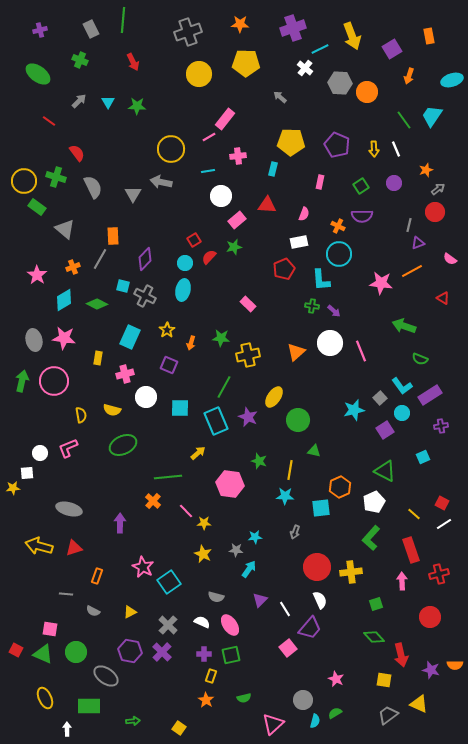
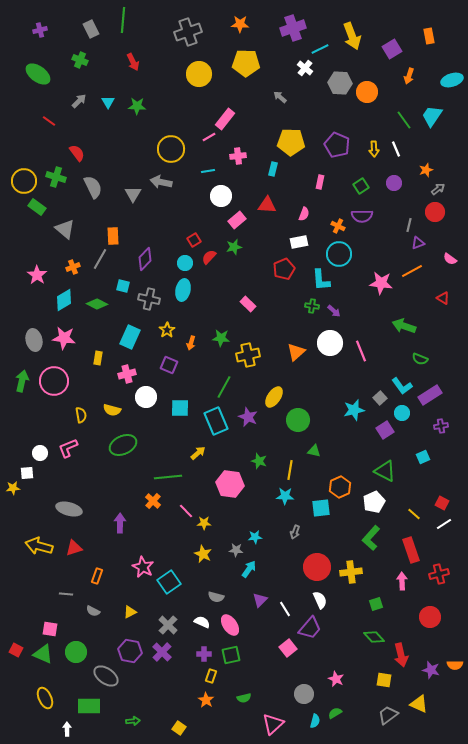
gray cross at (145, 296): moved 4 px right, 3 px down; rotated 15 degrees counterclockwise
pink cross at (125, 374): moved 2 px right
gray circle at (303, 700): moved 1 px right, 6 px up
